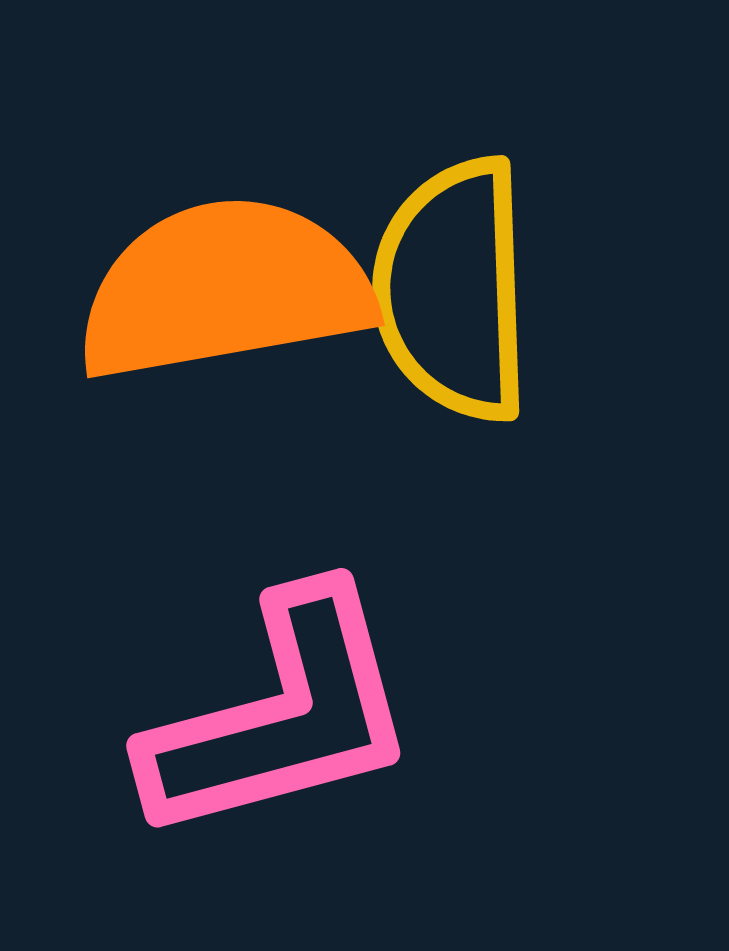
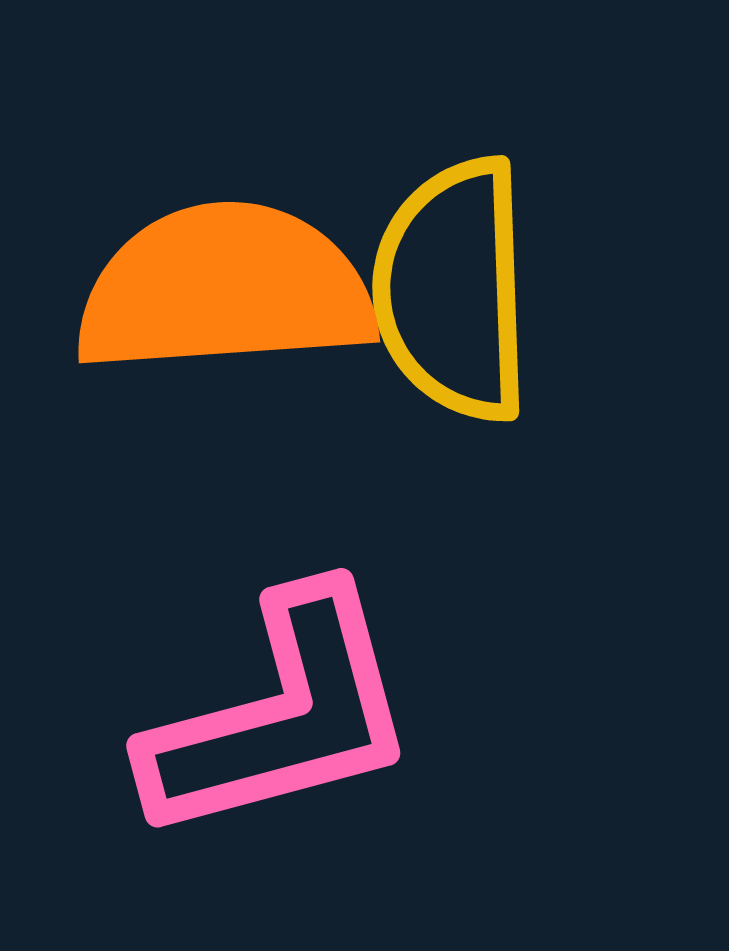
orange semicircle: rotated 6 degrees clockwise
